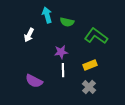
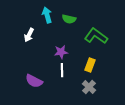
green semicircle: moved 2 px right, 3 px up
yellow rectangle: rotated 48 degrees counterclockwise
white line: moved 1 px left
